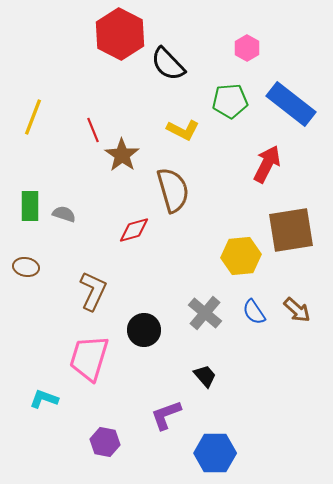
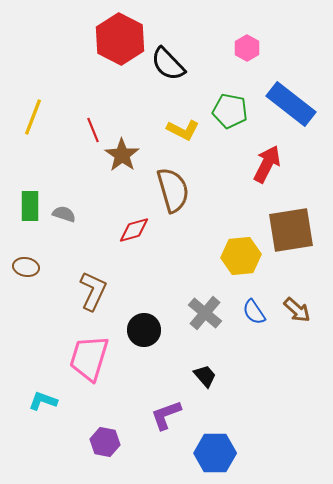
red hexagon: moved 5 px down
green pentagon: moved 10 px down; rotated 16 degrees clockwise
cyan L-shape: moved 1 px left, 2 px down
